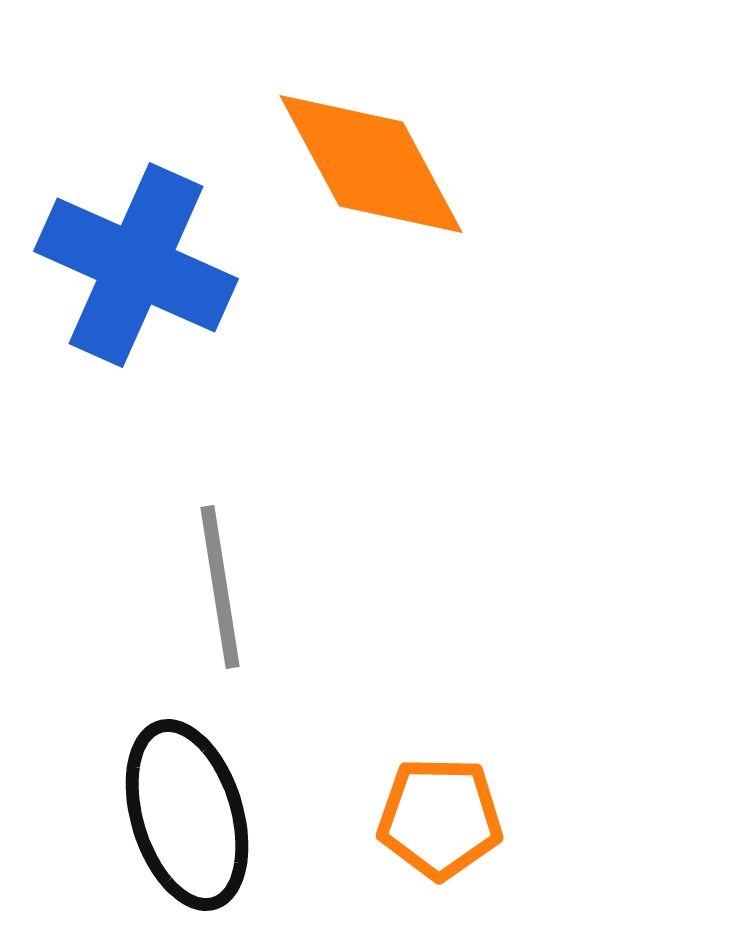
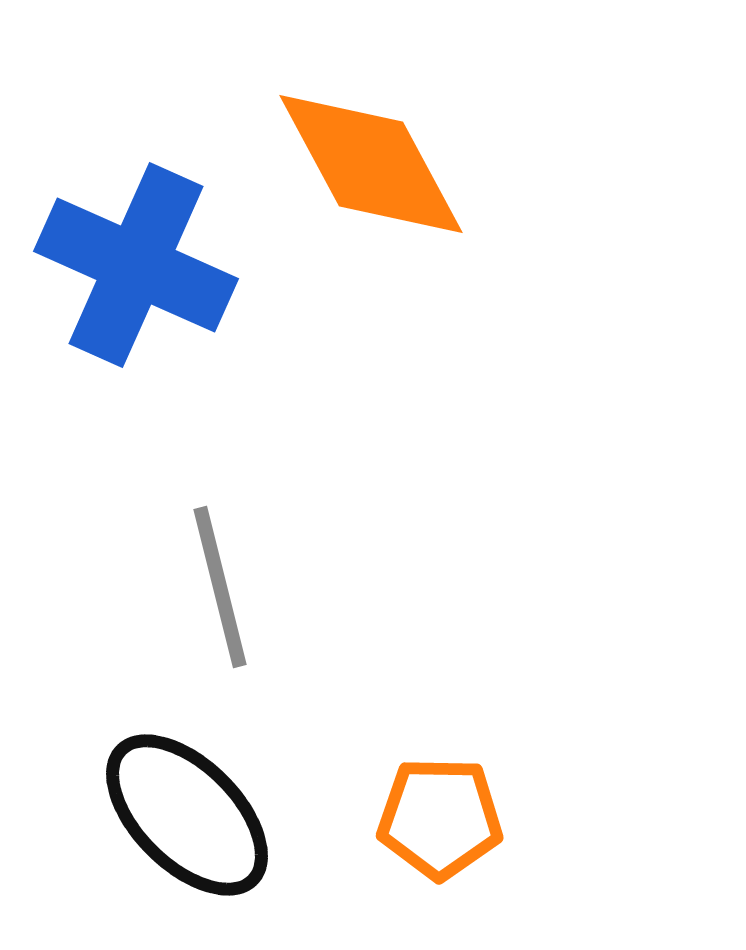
gray line: rotated 5 degrees counterclockwise
black ellipse: rotated 28 degrees counterclockwise
